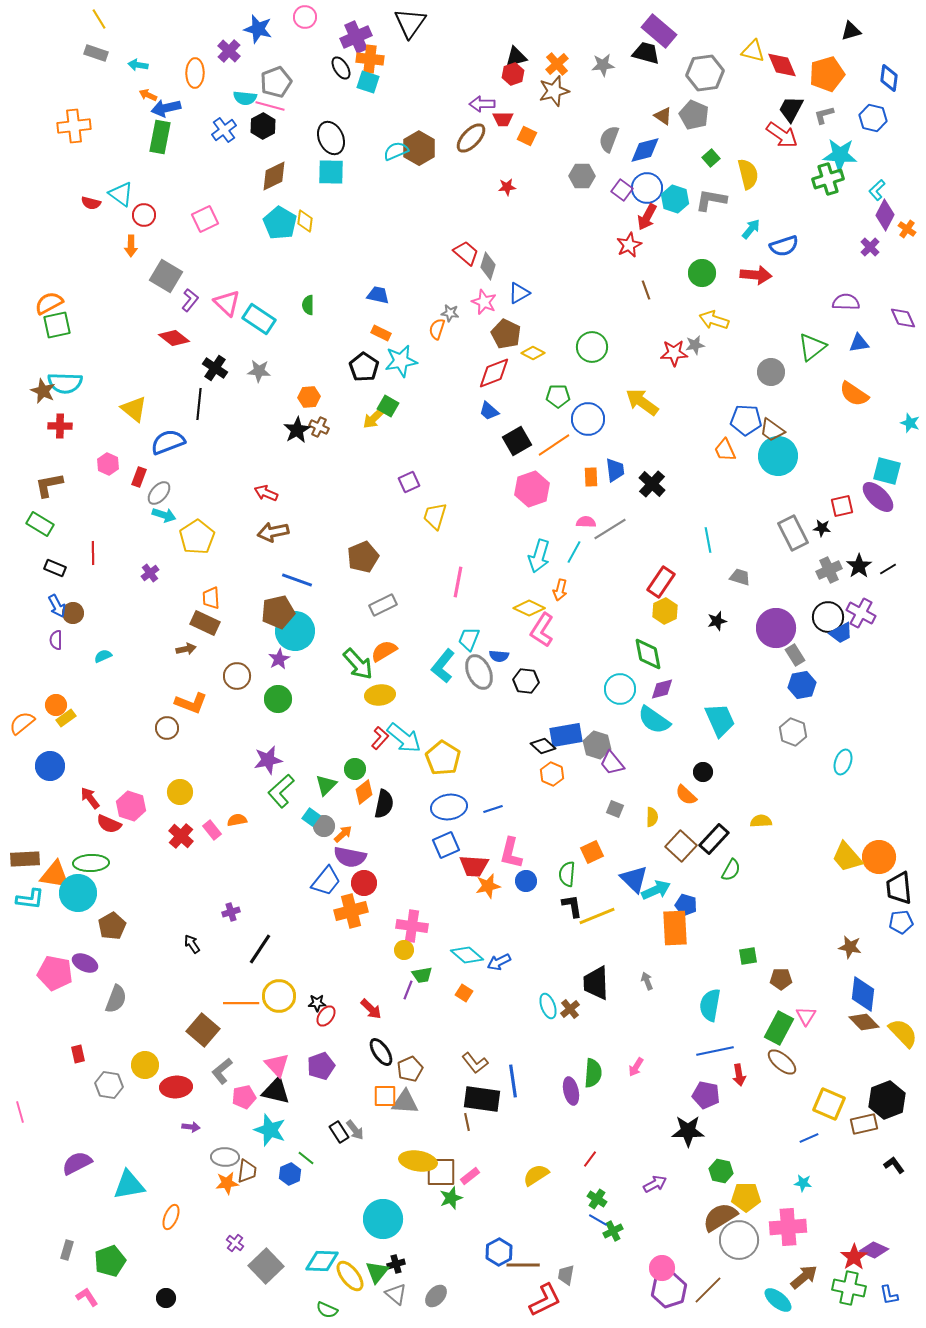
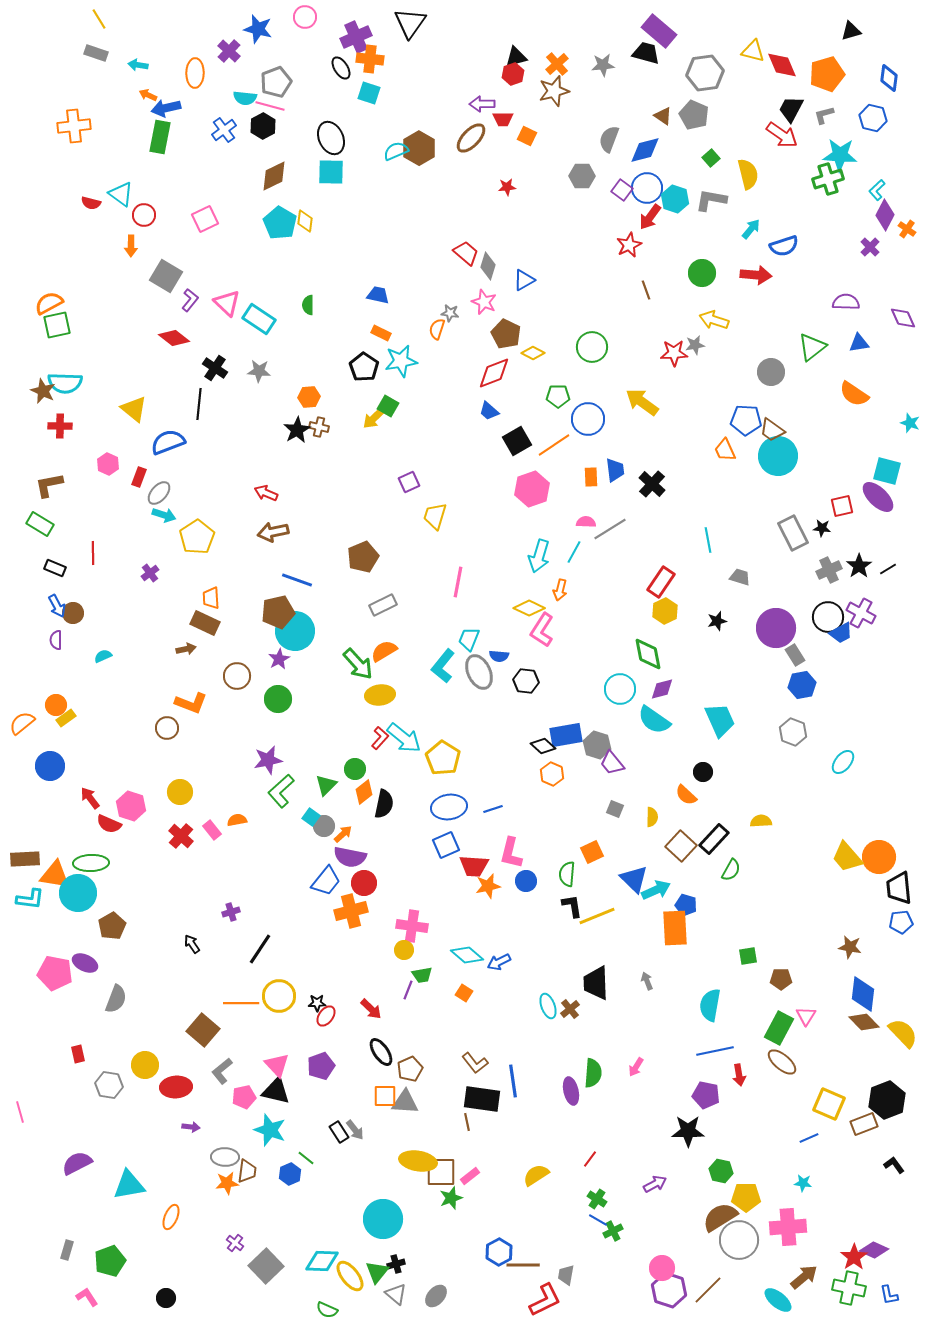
cyan square at (368, 82): moved 1 px right, 11 px down
red arrow at (647, 217): moved 3 px right; rotated 8 degrees clockwise
blue triangle at (519, 293): moved 5 px right, 13 px up
brown cross at (319, 427): rotated 12 degrees counterclockwise
cyan ellipse at (843, 762): rotated 20 degrees clockwise
brown rectangle at (864, 1124): rotated 8 degrees counterclockwise
purple hexagon at (669, 1290): rotated 24 degrees counterclockwise
